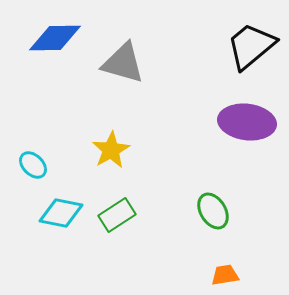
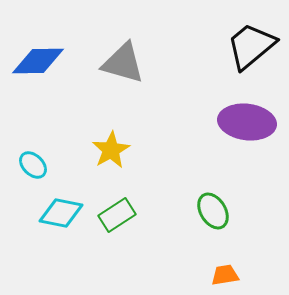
blue diamond: moved 17 px left, 23 px down
